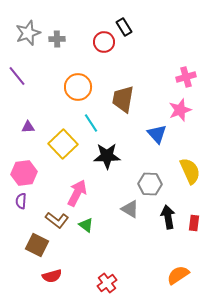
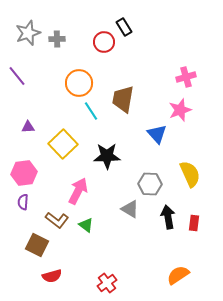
orange circle: moved 1 px right, 4 px up
cyan line: moved 12 px up
yellow semicircle: moved 3 px down
pink arrow: moved 1 px right, 2 px up
purple semicircle: moved 2 px right, 1 px down
